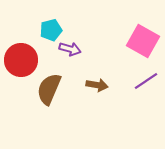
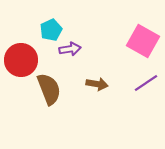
cyan pentagon: rotated 10 degrees counterclockwise
purple arrow: rotated 25 degrees counterclockwise
purple line: moved 2 px down
brown arrow: moved 1 px up
brown semicircle: rotated 136 degrees clockwise
